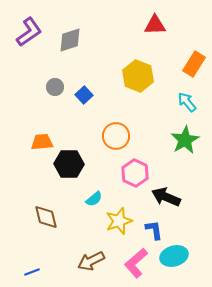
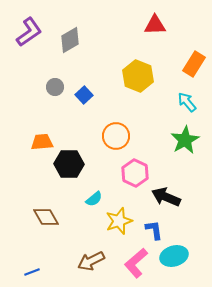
gray diamond: rotated 12 degrees counterclockwise
brown diamond: rotated 16 degrees counterclockwise
